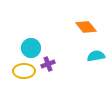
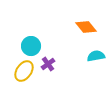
cyan circle: moved 2 px up
purple cross: rotated 16 degrees counterclockwise
yellow ellipse: rotated 55 degrees counterclockwise
